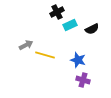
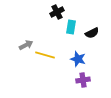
cyan rectangle: moved 1 px right, 2 px down; rotated 56 degrees counterclockwise
black semicircle: moved 4 px down
blue star: moved 1 px up
purple cross: rotated 24 degrees counterclockwise
